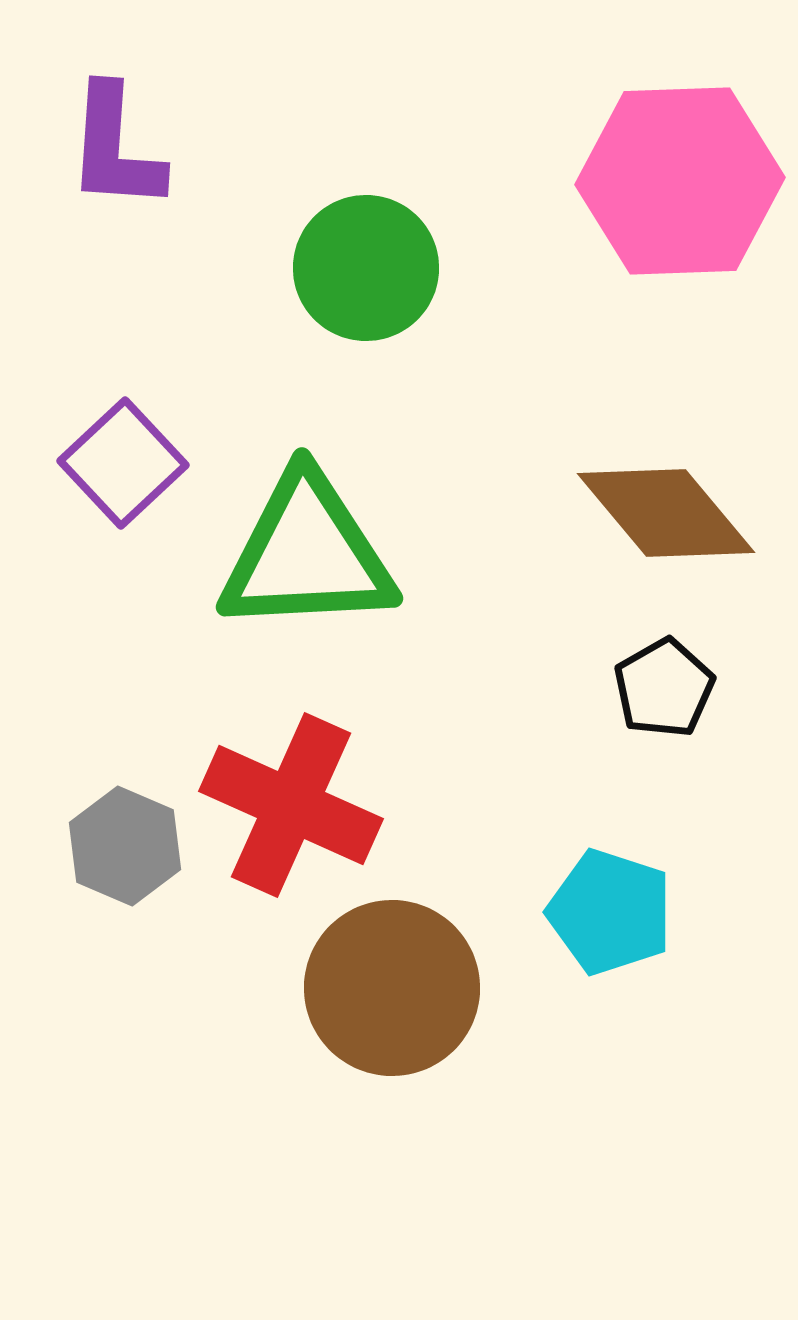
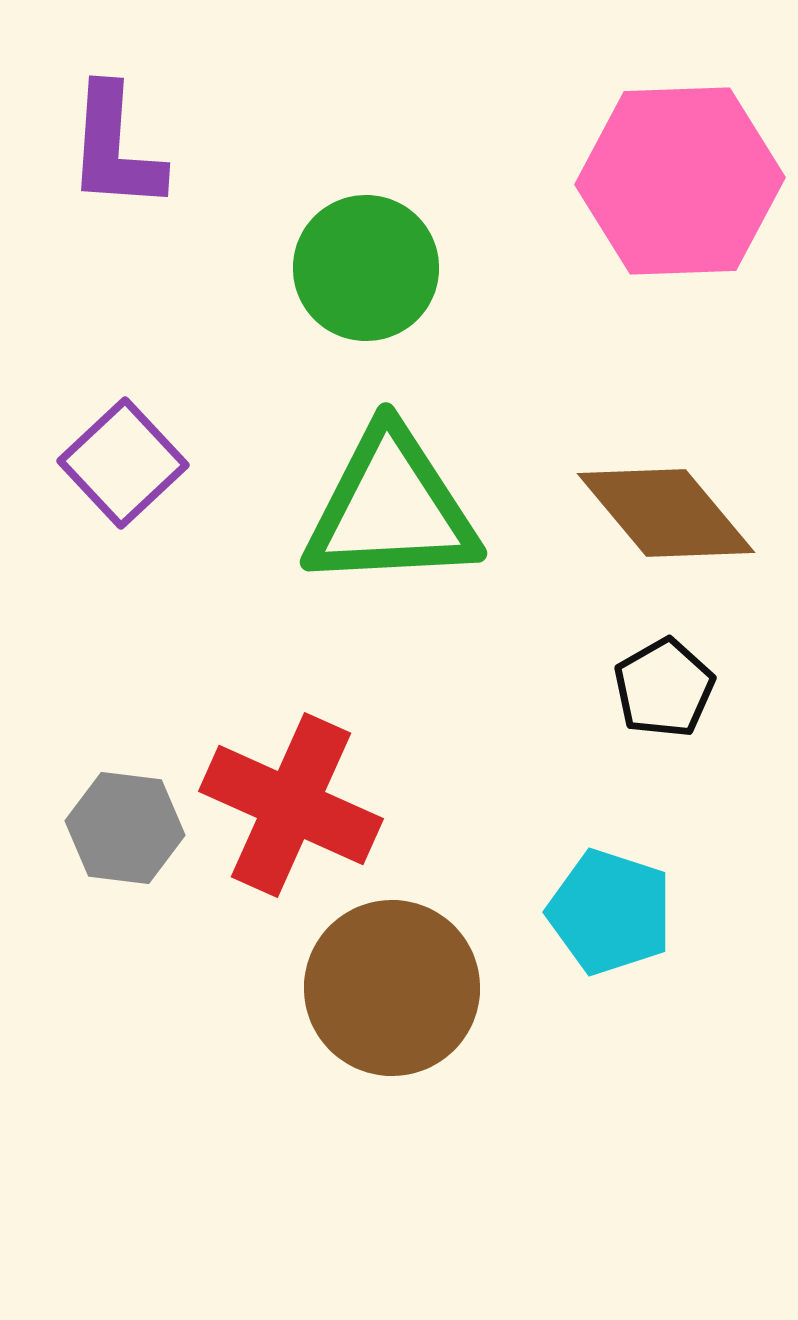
green triangle: moved 84 px right, 45 px up
gray hexagon: moved 18 px up; rotated 16 degrees counterclockwise
